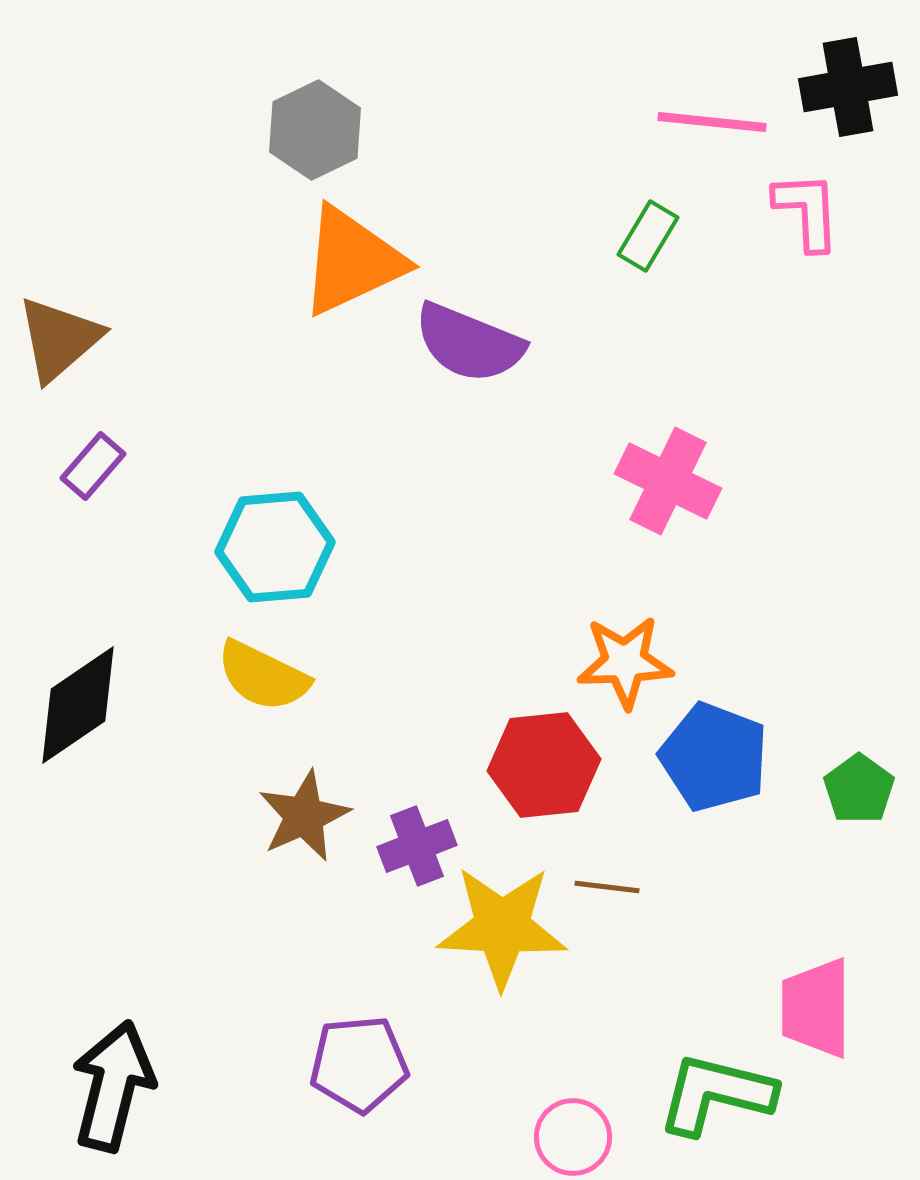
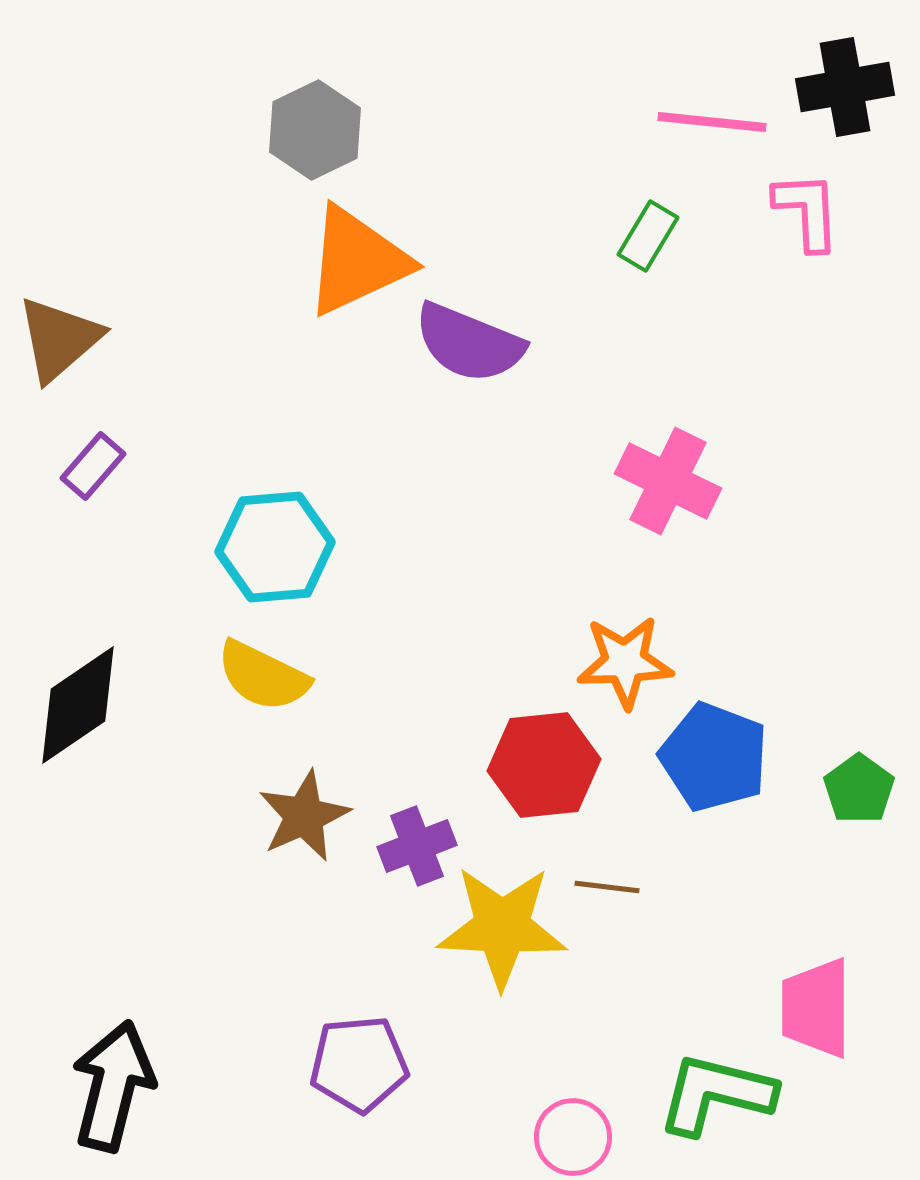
black cross: moved 3 px left
orange triangle: moved 5 px right
